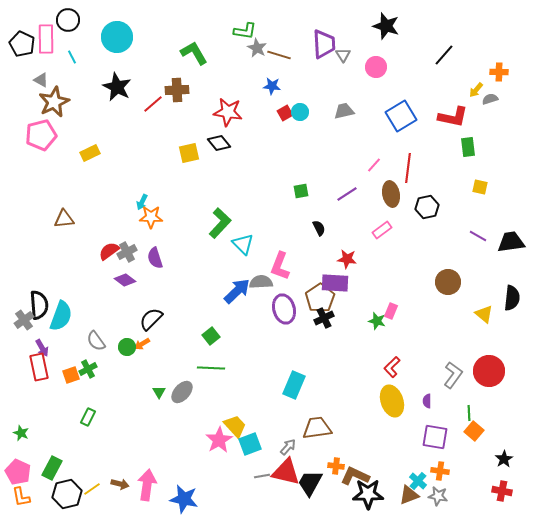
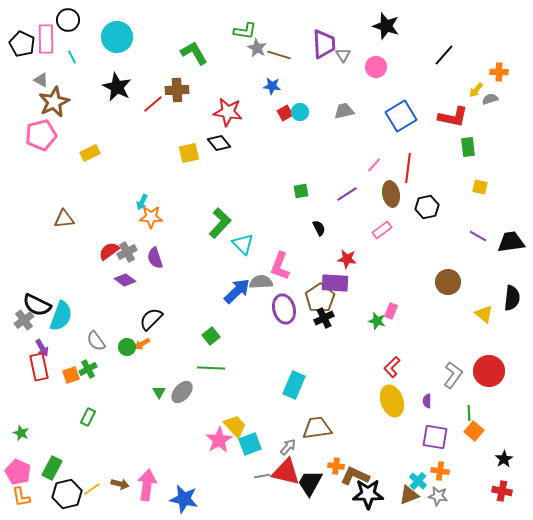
black semicircle at (39, 305): moved 2 px left; rotated 120 degrees clockwise
